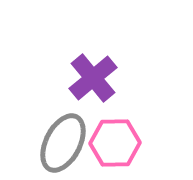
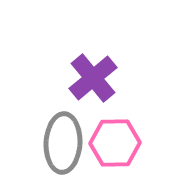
gray ellipse: rotated 24 degrees counterclockwise
